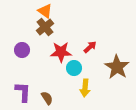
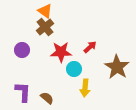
cyan circle: moved 1 px down
brown semicircle: rotated 16 degrees counterclockwise
